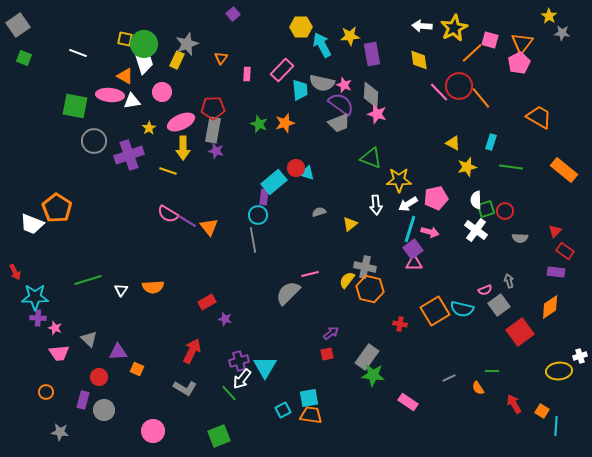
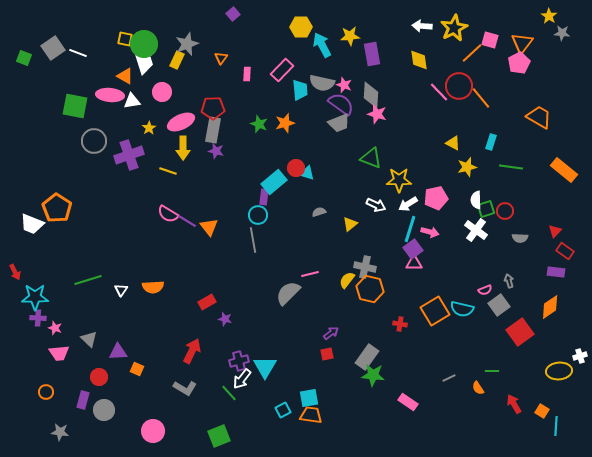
gray square at (18, 25): moved 35 px right, 23 px down
white arrow at (376, 205): rotated 60 degrees counterclockwise
